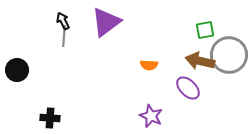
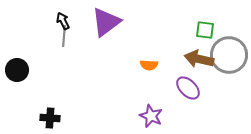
green square: rotated 18 degrees clockwise
brown arrow: moved 1 px left, 2 px up
